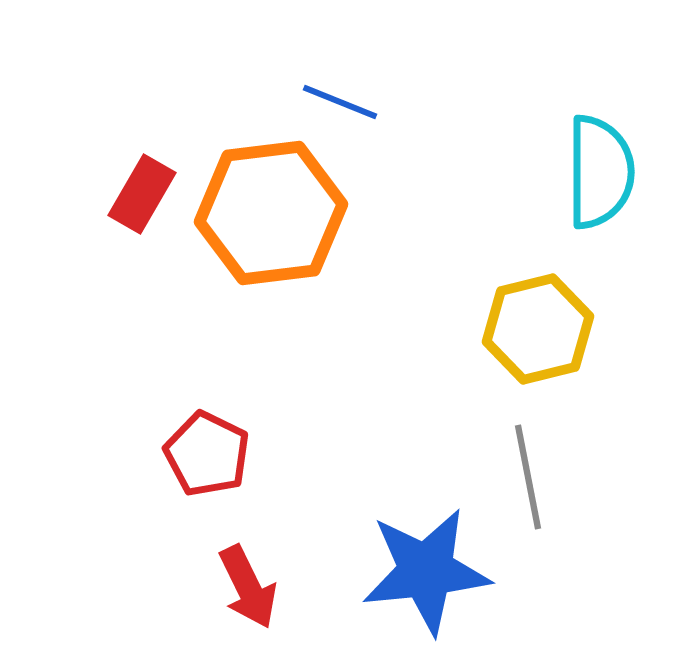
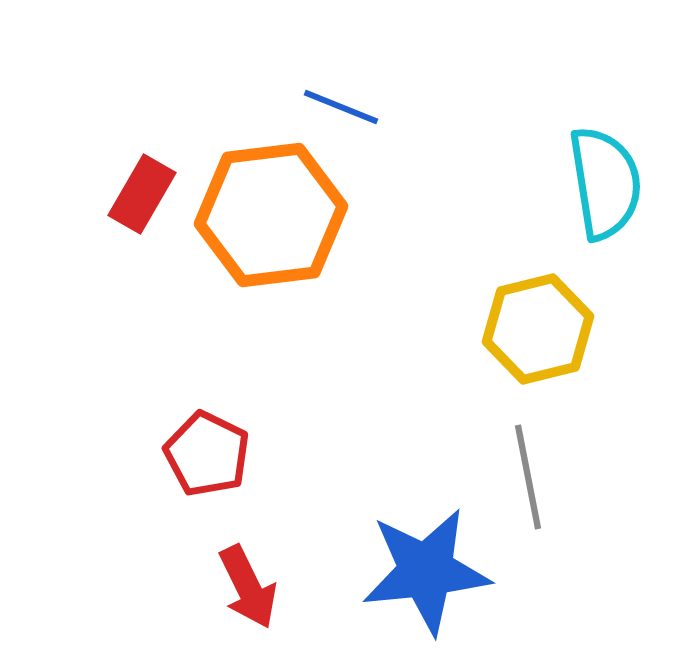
blue line: moved 1 px right, 5 px down
cyan semicircle: moved 5 px right, 11 px down; rotated 9 degrees counterclockwise
orange hexagon: moved 2 px down
